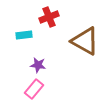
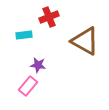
pink rectangle: moved 6 px left, 3 px up
